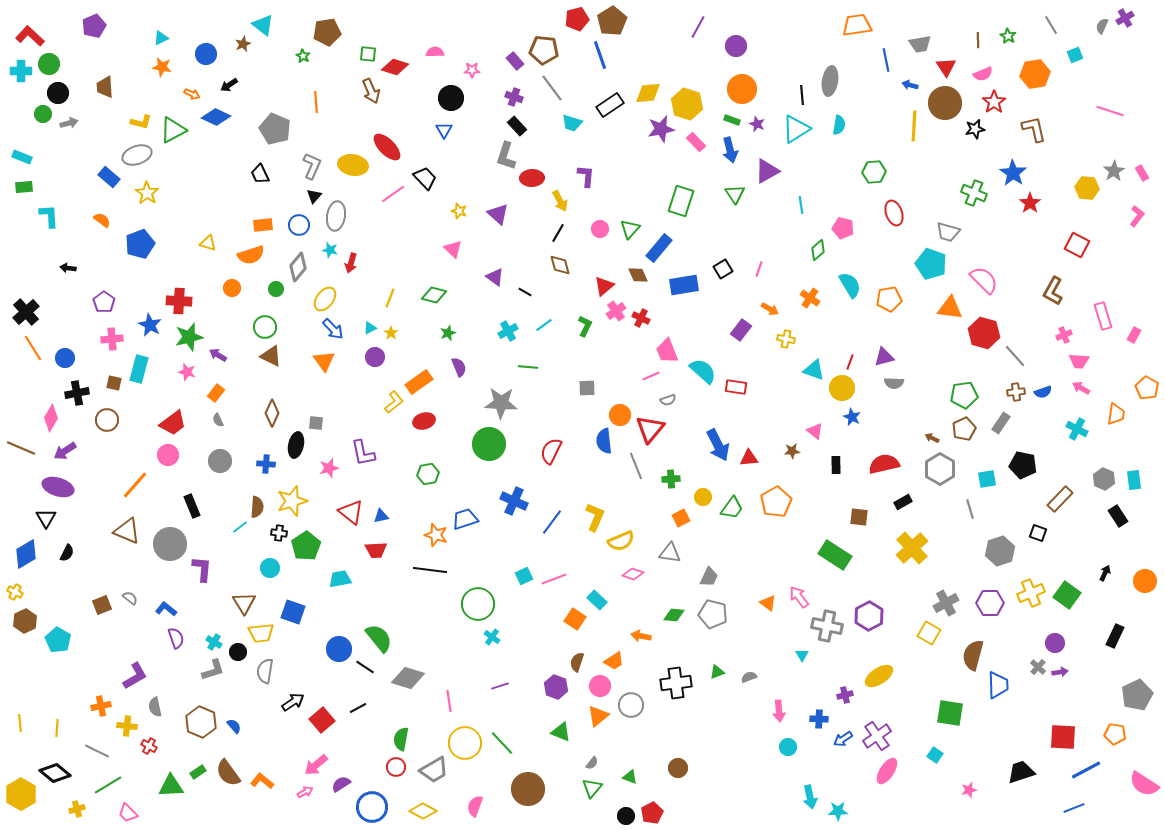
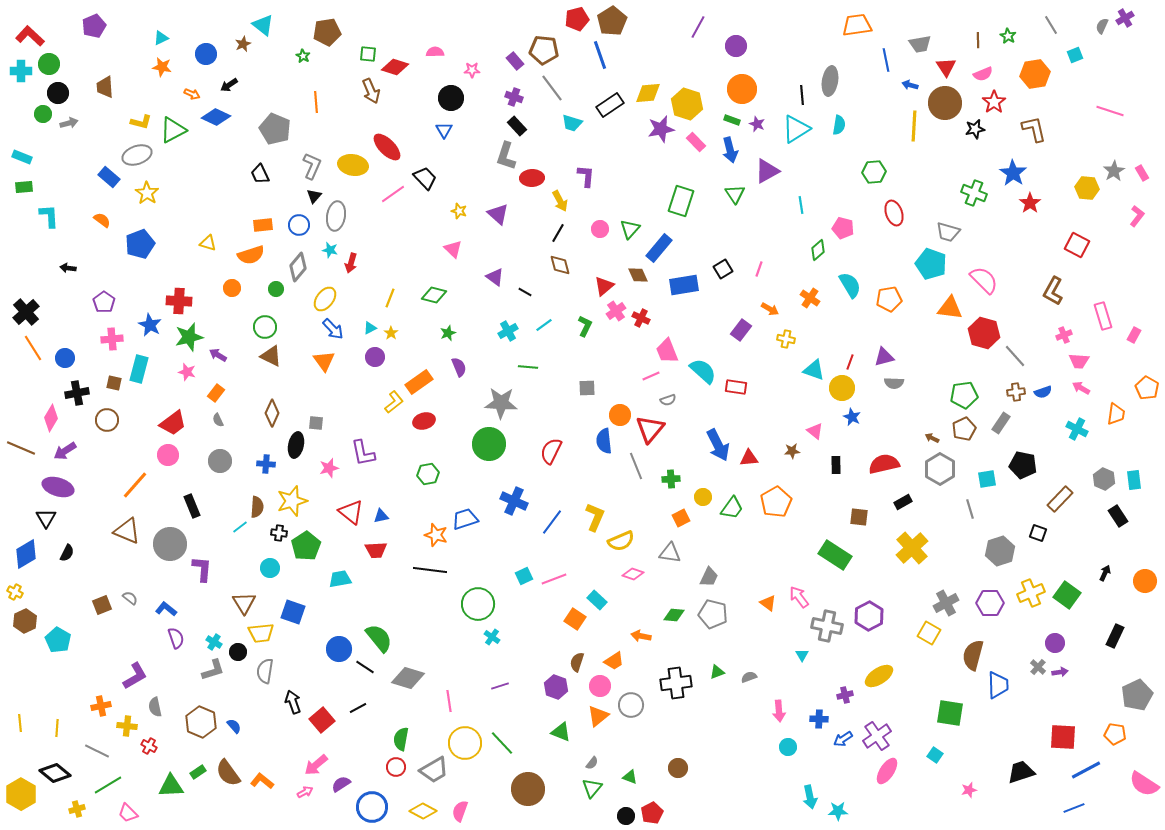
black arrow at (293, 702): rotated 75 degrees counterclockwise
pink semicircle at (475, 806): moved 15 px left, 5 px down
